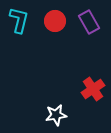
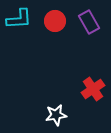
cyan L-shape: moved 1 px up; rotated 72 degrees clockwise
